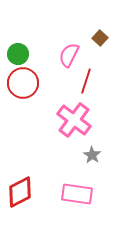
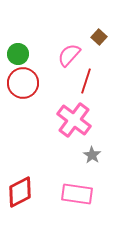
brown square: moved 1 px left, 1 px up
pink semicircle: rotated 15 degrees clockwise
